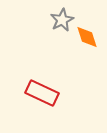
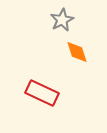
orange diamond: moved 10 px left, 15 px down
